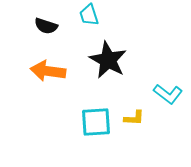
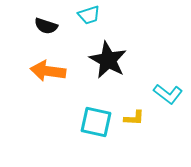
cyan trapezoid: rotated 90 degrees counterclockwise
cyan square: rotated 16 degrees clockwise
